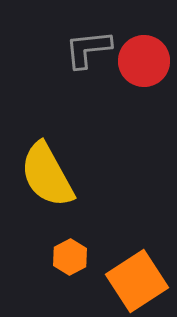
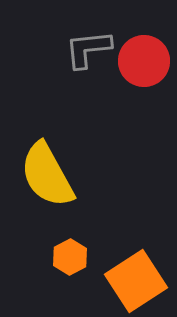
orange square: moved 1 px left
